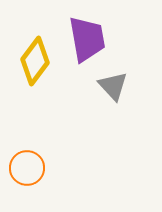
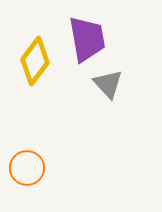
gray triangle: moved 5 px left, 2 px up
